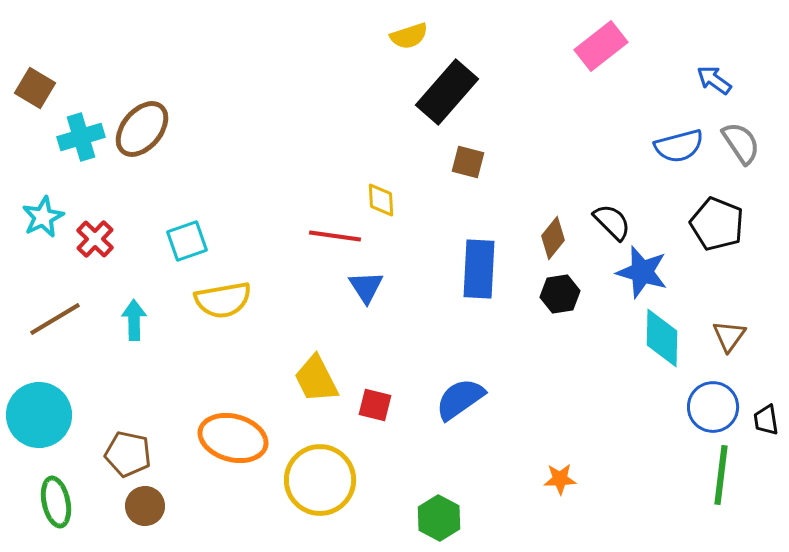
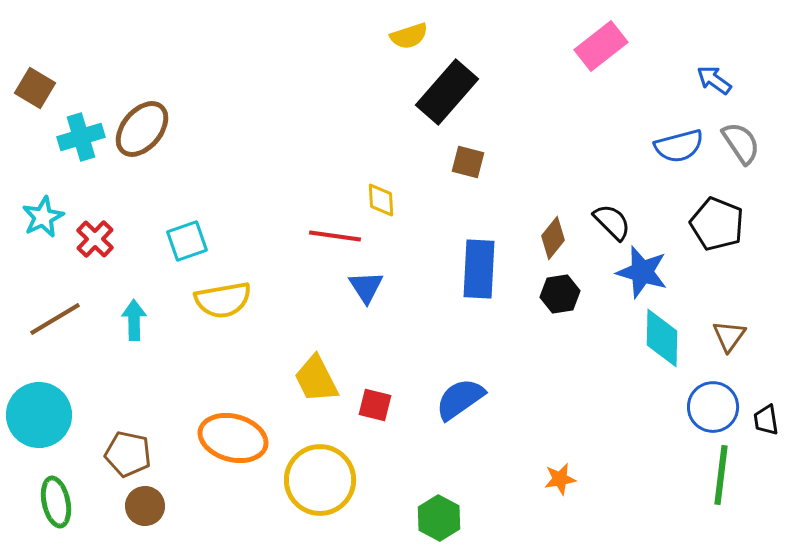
orange star at (560, 479): rotated 8 degrees counterclockwise
